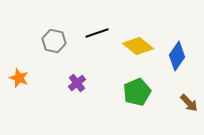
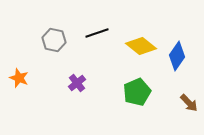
gray hexagon: moved 1 px up
yellow diamond: moved 3 px right
